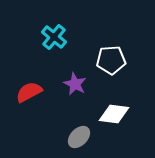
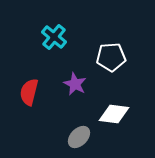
white pentagon: moved 3 px up
red semicircle: rotated 48 degrees counterclockwise
